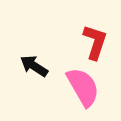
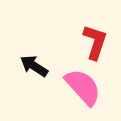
pink semicircle: rotated 12 degrees counterclockwise
